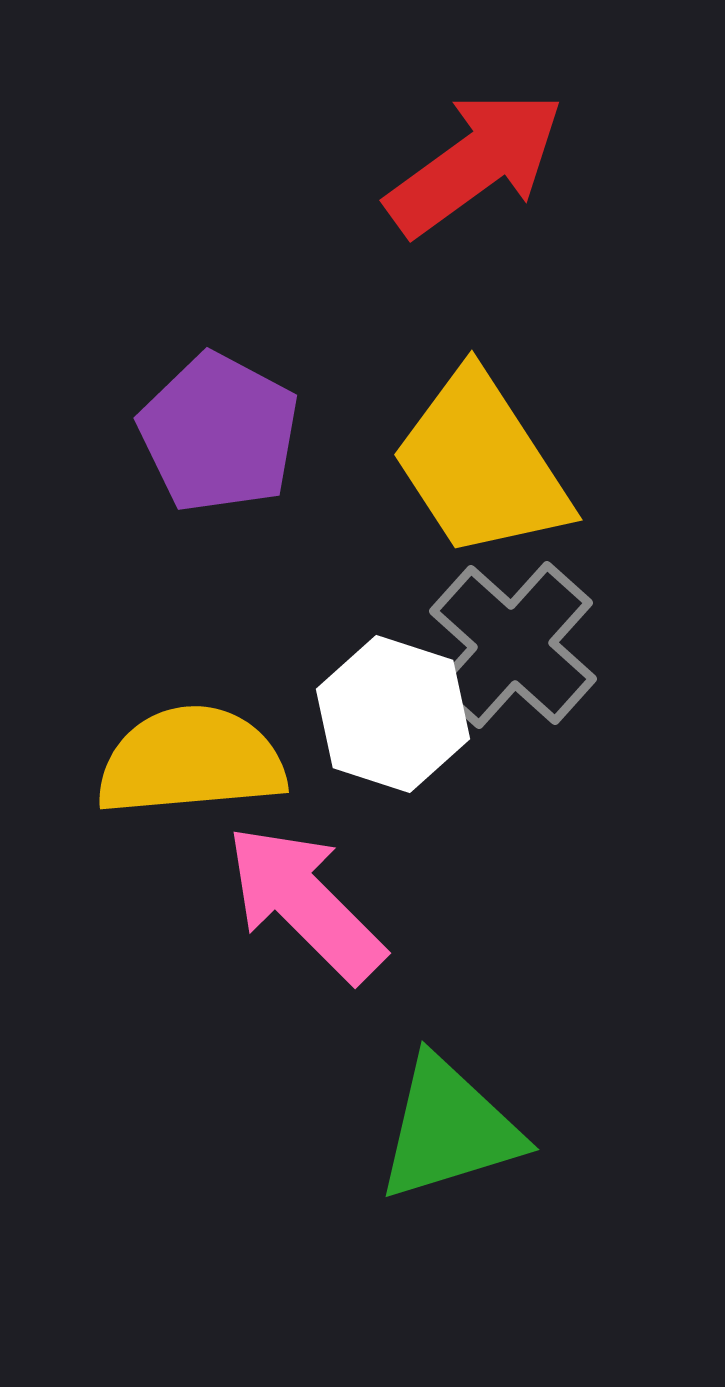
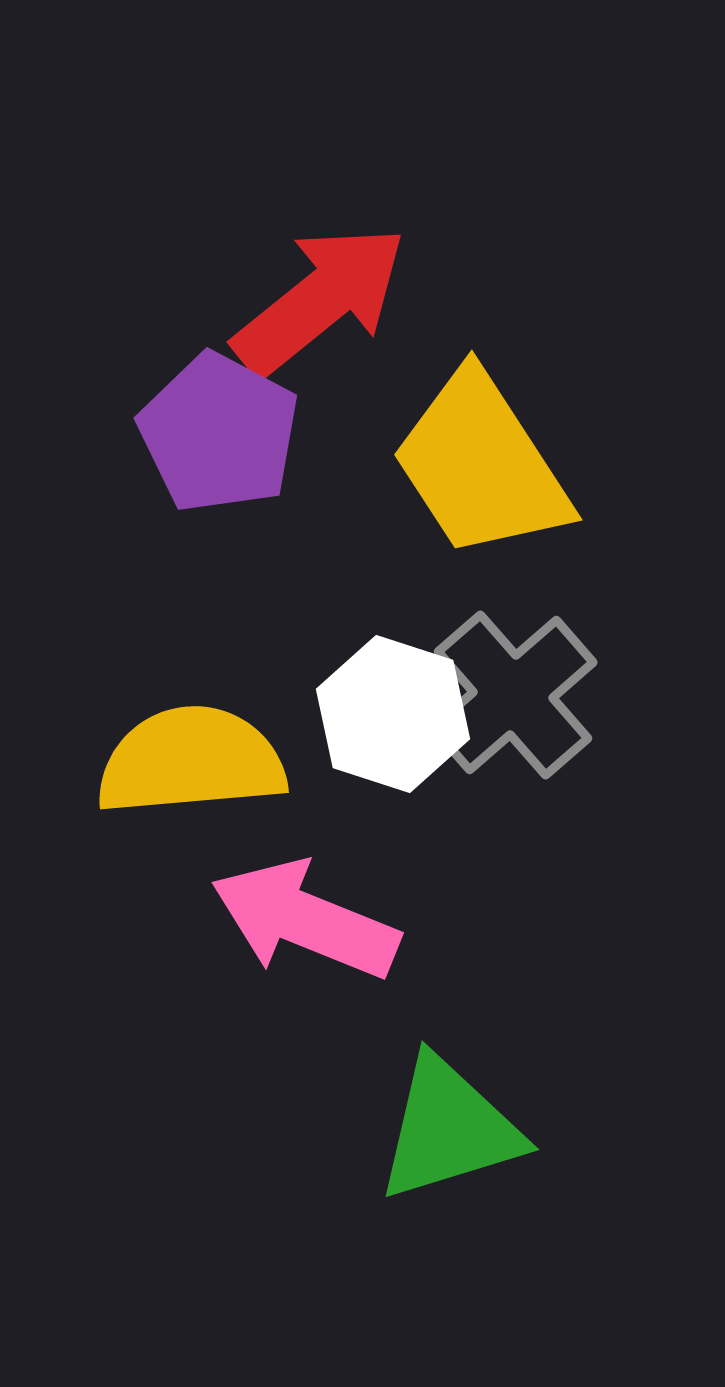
red arrow: moved 155 px left, 137 px down; rotated 3 degrees counterclockwise
gray cross: moved 50 px down; rotated 7 degrees clockwise
pink arrow: moved 17 px down; rotated 23 degrees counterclockwise
